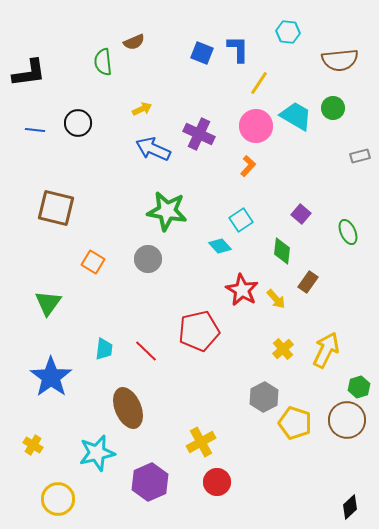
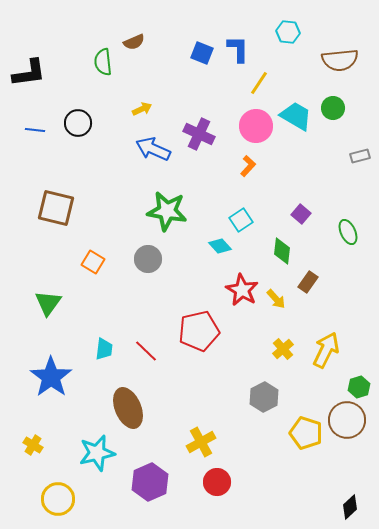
yellow pentagon at (295, 423): moved 11 px right, 10 px down
